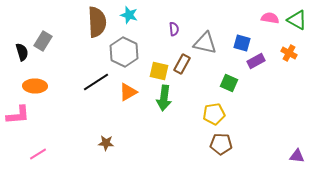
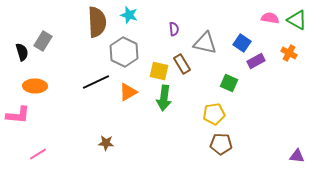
blue square: rotated 18 degrees clockwise
brown rectangle: rotated 60 degrees counterclockwise
black line: rotated 8 degrees clockwise
pink L-shape: rotated 10 degrees clockwise
